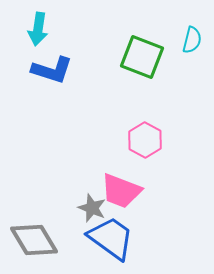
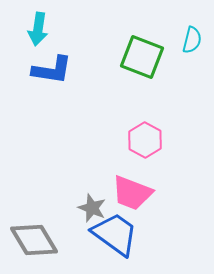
blue L-shape: rotated 9 degrees counterclockwise
pink trapezoid: moved 11 px right, 2 px down
blue trapezoid: moved 4 px right, 4 px up
